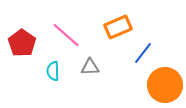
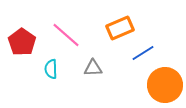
orange rectangle: moved 2 px right, 1 px down
red pentagon: moved 1 px up
blue line: rotated 20 degrees clockwise
gray triangle: moved 3 px right, 1 px down
cyan semicircle: moved 2 px left, 2 px up
